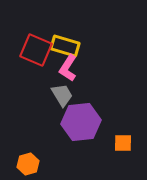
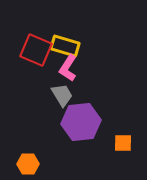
orange hexagon: rotated 15 degrees clockwise
